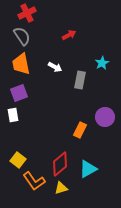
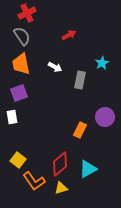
white rectangle: moved 1 px left, 2 px down
